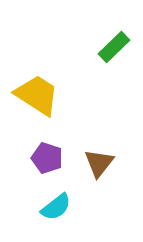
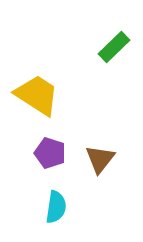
purple pentagon: moved 3 px right, 5 px up
brown triangle: moved 1 px right, 4 px up
cyan semicircle: rotated 44 degrees counterclockwise
